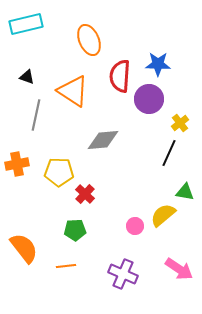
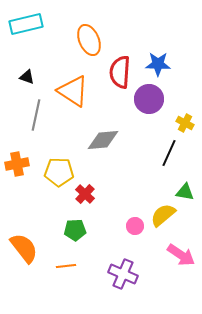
red semicircle: moved 4 px up
yellow cross: moved 5 px right; rotated 24 degrees counterclockwise
pink arrow: moved 2 px right, 14 px up
